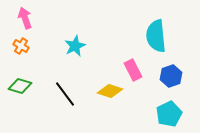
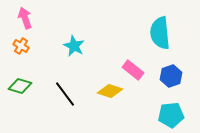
cyan semicircle: moved 4 px right, 3 px up
cyan star: moved 1 px left; rotated 20 degrees counterclockwise
pink rectangle: rotated 25 degrees counterclockwise
cyan pentagon: moved 2 px right, 1 px down; rotated 20 degrees clockwise
